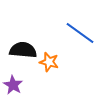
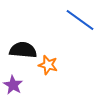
blue line: moved 13 px up
orange star: moved 1 px left, 3 px down
